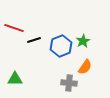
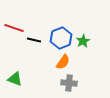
black line: rotated 32 degrees clockwise
blue hexagon: moved 8 px up
orange semicircle: moved 22 px left, 5 px up
green triangle: rotated 21 degrees clockwise
